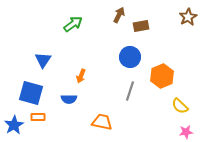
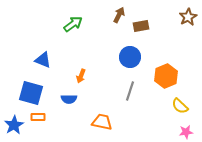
blue triangle: rotated 42 degrees counterclockwise
orange hexagon: moved 4 px right
